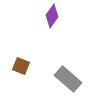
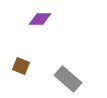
purple diamond: moved 12 px left, 3 px down; rotated 55 degrees clockwise
